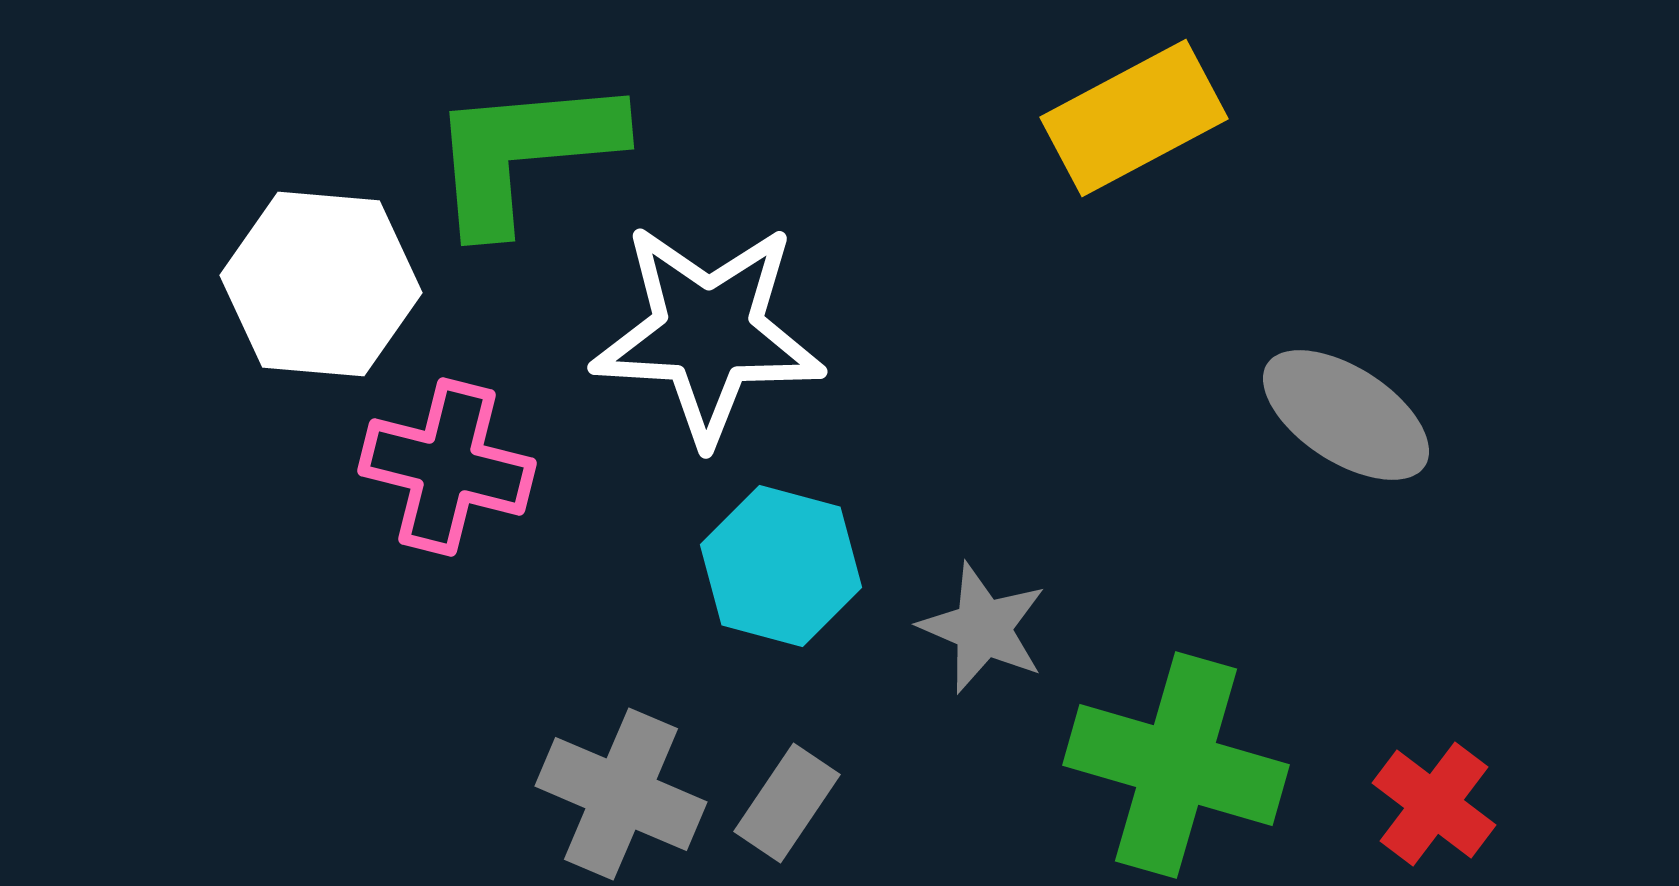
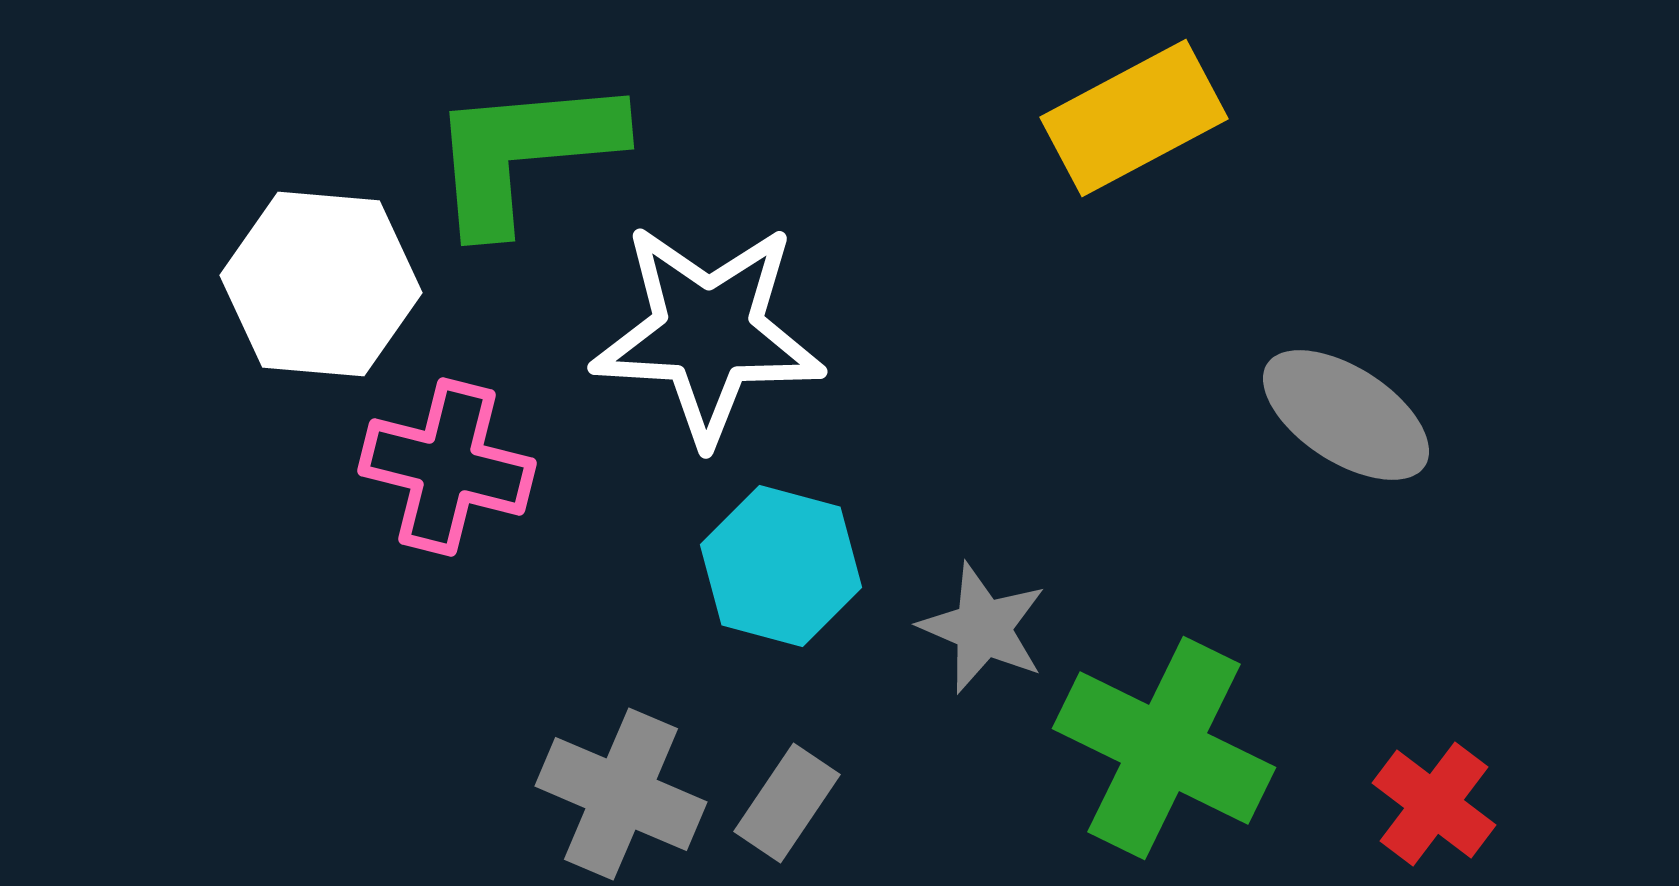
green cross: moved 12 px left, 17 px up; rotated 10 degrees clockwise
